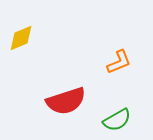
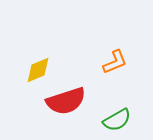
yellow diamond: moved 17 px right, 32 px down
orange L-shape: moved 4 px left
